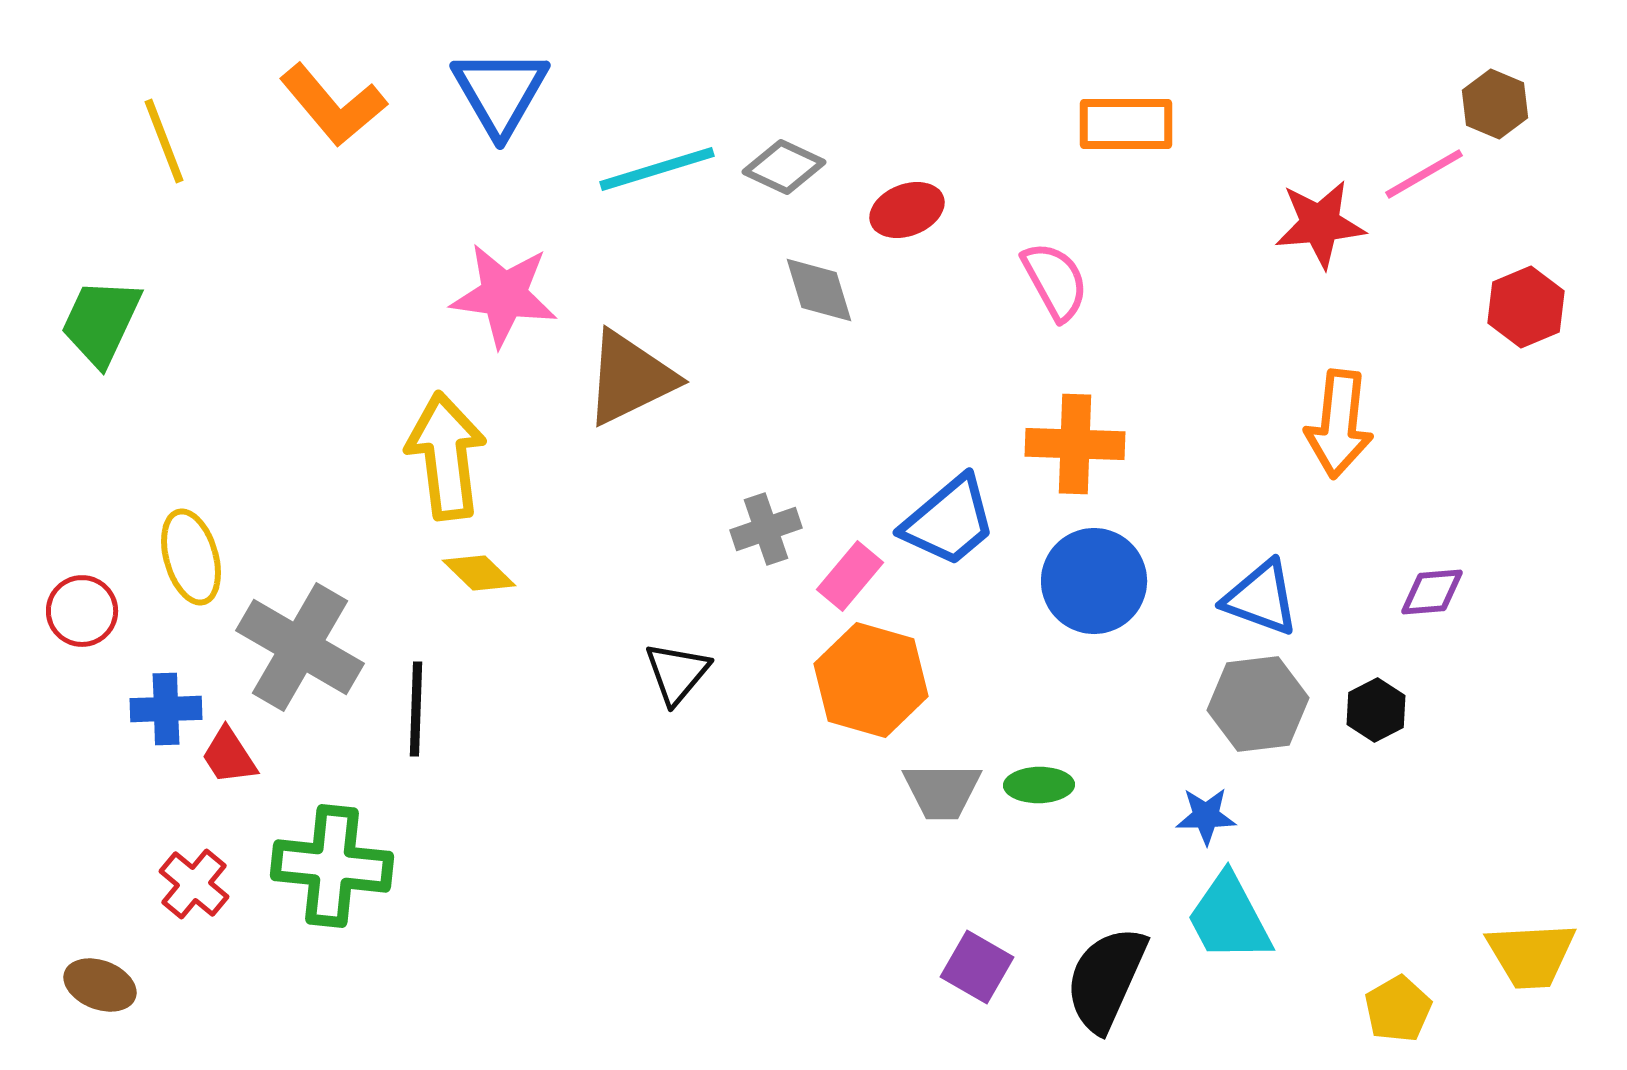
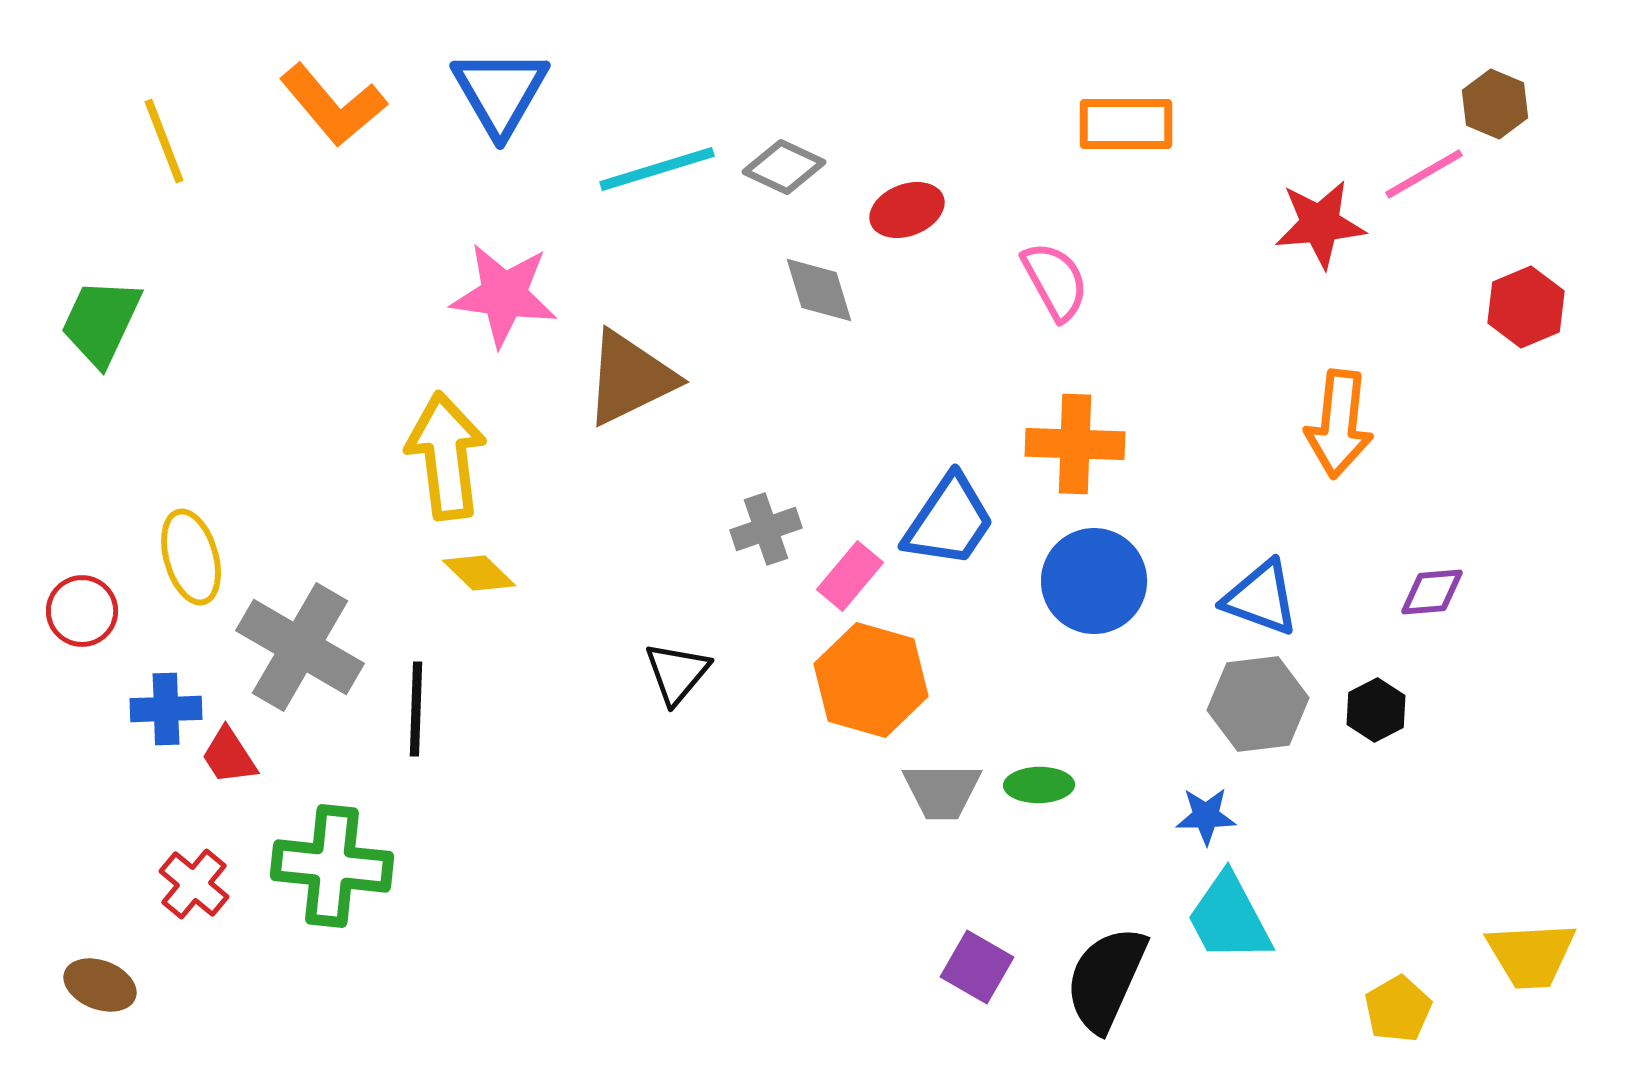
blue trapezoid at (949, 521): rotated 16 degrees counterclockwise
